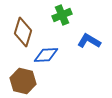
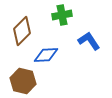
green cross: rotated 12 degrees clockwise
brown diamond: moved 1 px left, 1 px up; rotated 28 degrees clockwise
blue L-shape: rotated 25 degrees clockwise
